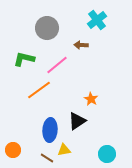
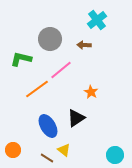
gray circle: moved 3 px right, 11 px down
brown arrow: moved 3 px right
green L-shape: moved 3 px left
pink line: moved 4 px right, 5 px down
orange line: moved 2 px left, 1 px up
orange star: moved 7 px up
black triangle: moved 1 px left, 3 px up
blue ellipse: moved 2 px left, 4 px up; rotated 35 degrees counterclockwise
yellow triangle: rotated 48 degrees clockwise
cyan circle: moved 8 px right, 1 px down
